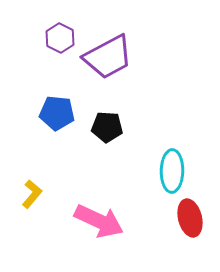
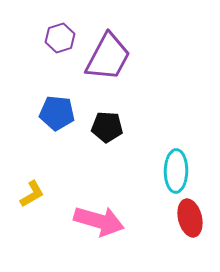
purple hexagon: rotated 16 degrees clockwise
purple trapezoid: rotated 34 degrees counterclockwise
cyan ellipse: moved 4 px right
yellow L-shape: rotated 20 degrees clockwise
pink arrow: rotated 9 degrees counterclockwise
